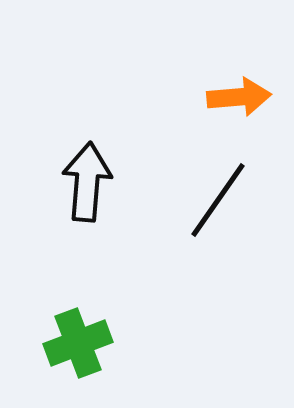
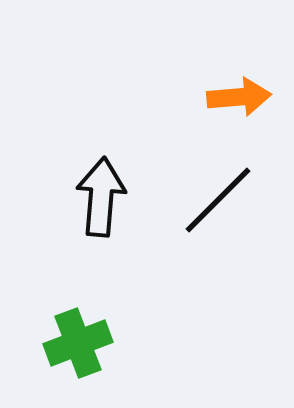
black arrow: moved 14 px right, 15 px down
black line: rotated 10 degrees clockwise
